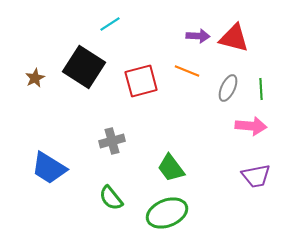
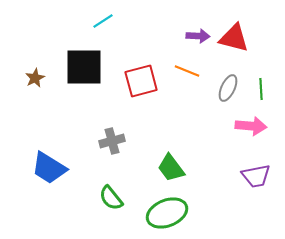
cyan line: moved 7 px left, 3 px up
black square: rotated 33 degrees counterclockwise
